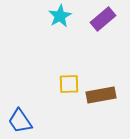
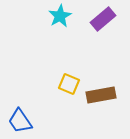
yellow square: rotated 25 degrees clockwise
